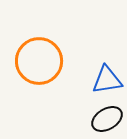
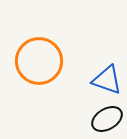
blue triangle: rotated 28 degrees clockwise
